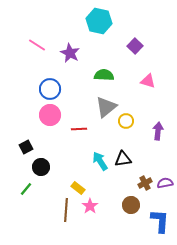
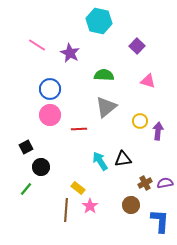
purple square: moved 2 px right
yellow circle: moved 14 px right
